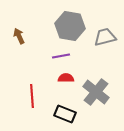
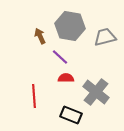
brown arrow: moved 21 px right
purple line: moved 1 px left, 1 px down; rotated 54 degrees clockwise
red line: moved 2 px right
black rectangle: moved 6 px right, 1 px down
